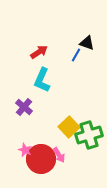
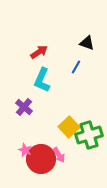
blue line: moved 12 px down
